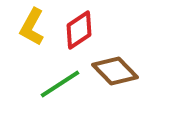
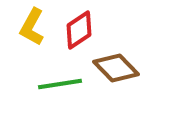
brown diamond: moved 1 px right, 3 px up
green line: rotated 24 degrees clockwise
